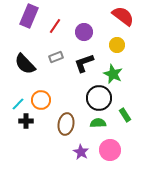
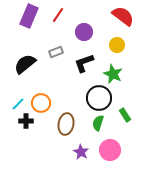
red line: moved 3 px right, 11 px up
gray rectangle: moved 5 px up
black semicircle: rotated 95 degrees clockwise
orange circle: moved 3 px down
green semicircle: rotated 70 degrees counterclockwise
